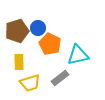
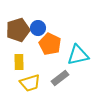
brown pentagon: moved 1 px right, 1 px up
